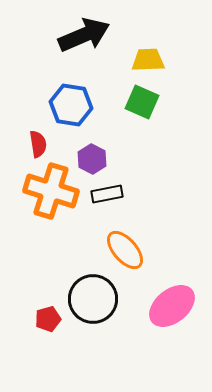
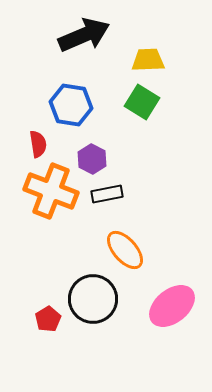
green square: rotated 8 degrees clockwise
orange cross: rotated 4 degrees clockwise
red pentagon: rotated 15 degrees counterclockwise
